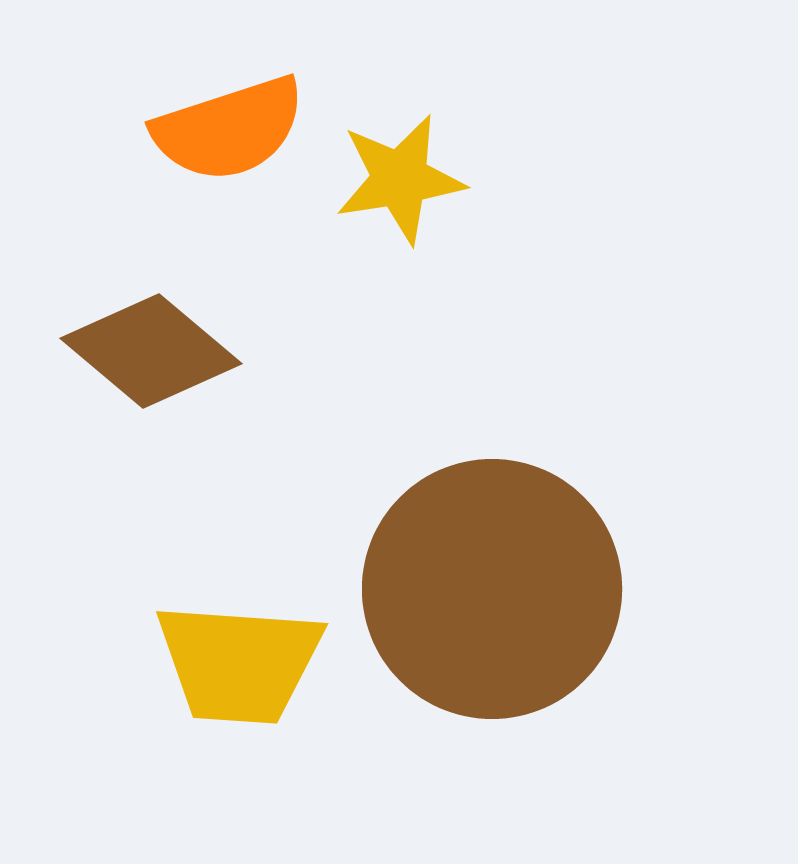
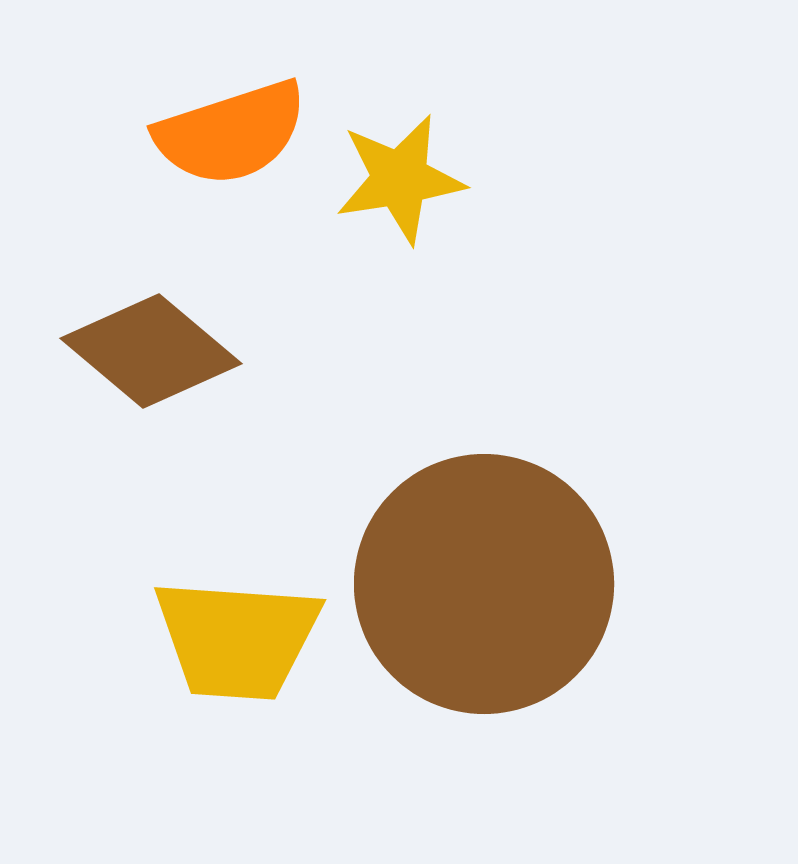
orange semicircle: moved 2 px right, 4 px down
brown circle: moved 8 px left, 5 px up
yellow trapezoid: moved 2 px left, 24 px up
